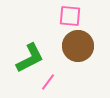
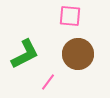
brown circle: moved 8 px down
green L-shape: moved 5 px left, 4 px up
